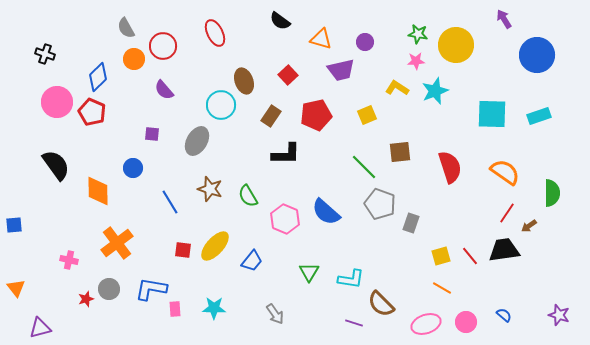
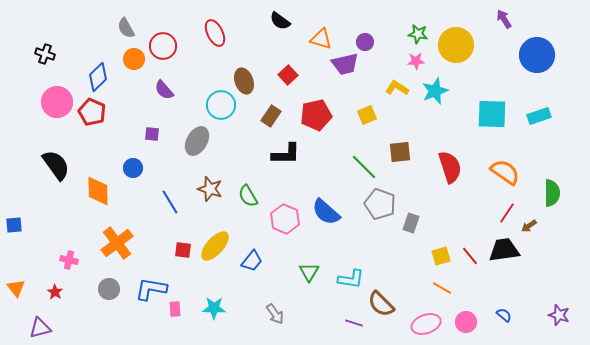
purple trapezoid at (341, 70): moved 4 px right, 6 px up
red star at (86, 299): moved 31 px left, 7 px up; rotated 21 degrees counterclockwise
